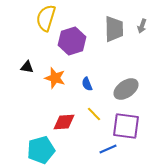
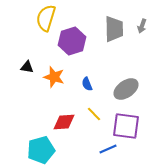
orange star: moved 1 px left, 1 px up
